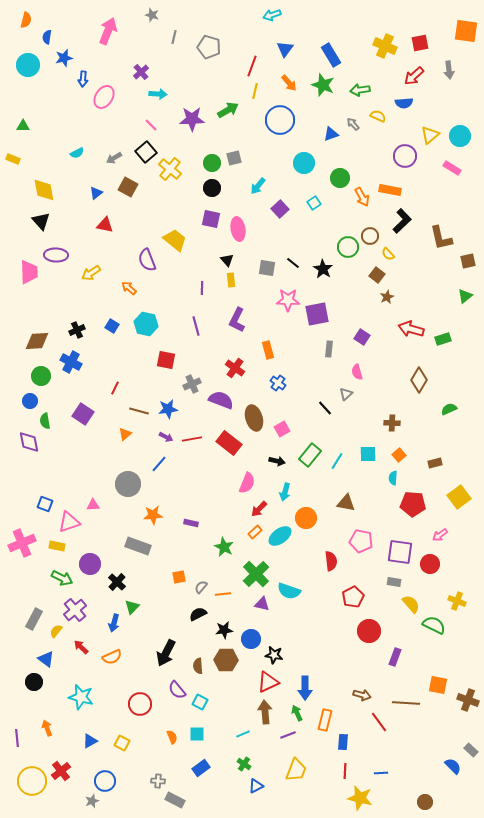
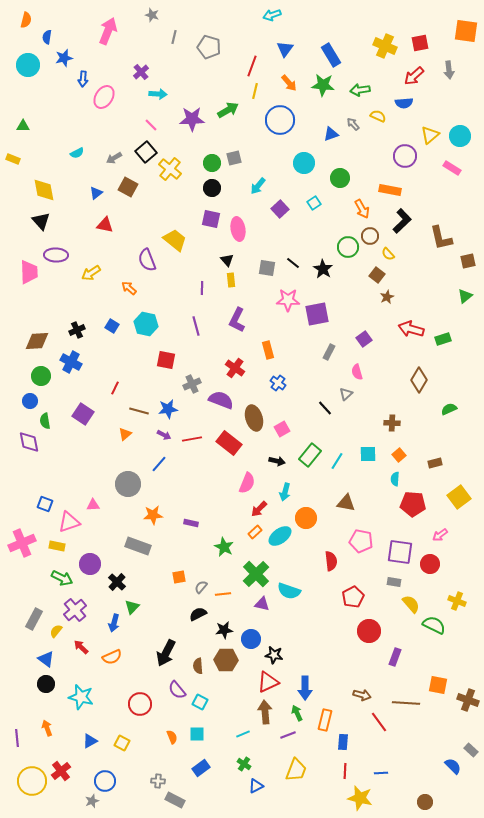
green star at (323, 85): rotated 15 degrees counterclockwise
orange arrow at (362, 197): moved 12 px down
purple square at (362, 337): moved 2 px right, 2 px down; rotated 21 degrees clockwise
gray rectangle at (329, 349): moved 3 px down; rotated 21 degrees clockwise
purple arrow at (166, 437): moved 2 px left, 2 px up
cyan semicircle at (393, 478): moved 2 px right, 1 px down
black circle at (34, 682): moved 12 px right, 2 px down
